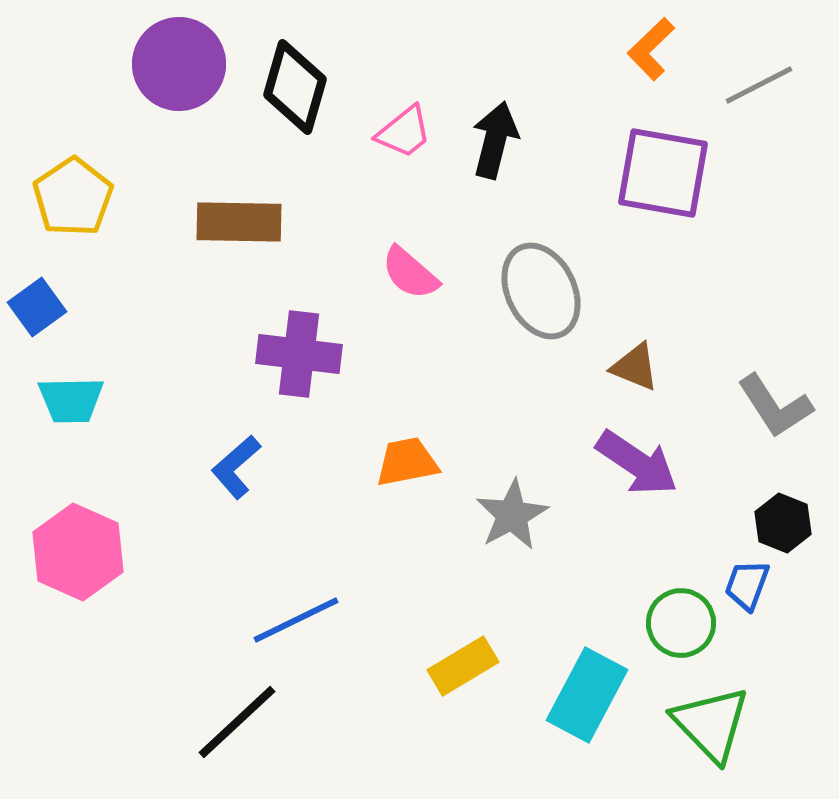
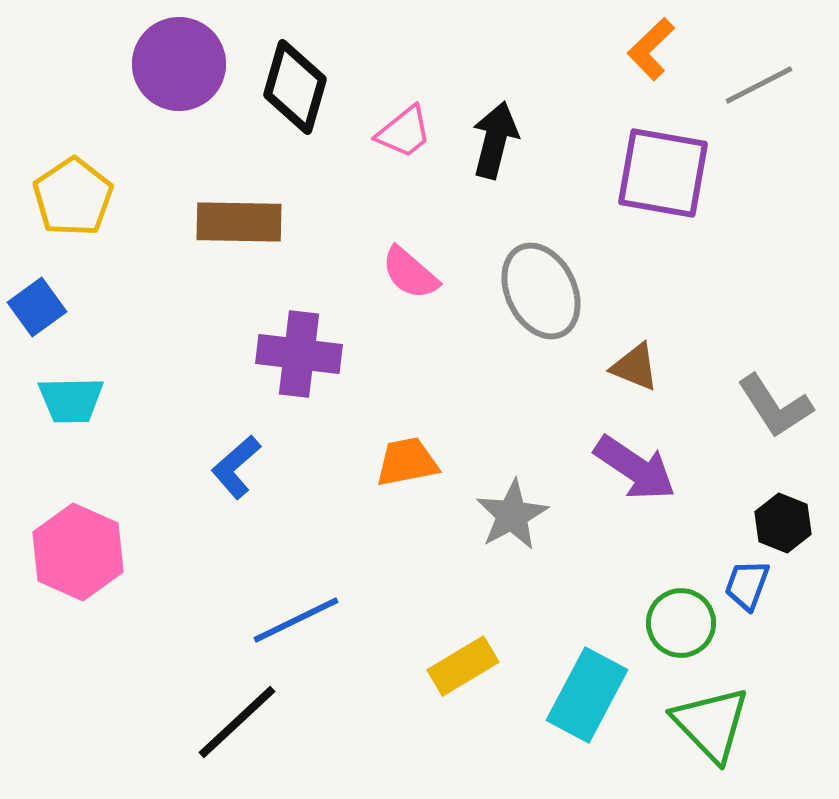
purple arrow: moved 2 px left, 5 px down
